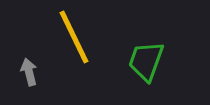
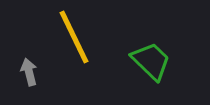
green trapezoid: moved 5 px right; rotated 114 degrees clockwise
